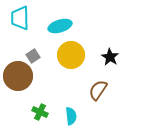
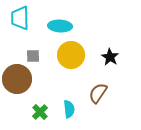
cyan ellipse: rotated 20 degrees clockwise
gray square: rotated 32 degrees clockwise
brown circle: moved 1 px left, 3 px down
brown semicircle: moved 3 px down
green cross: rotated 21 degrees clockwise
cyan semicircle: moved 2 px left, 7 px up
